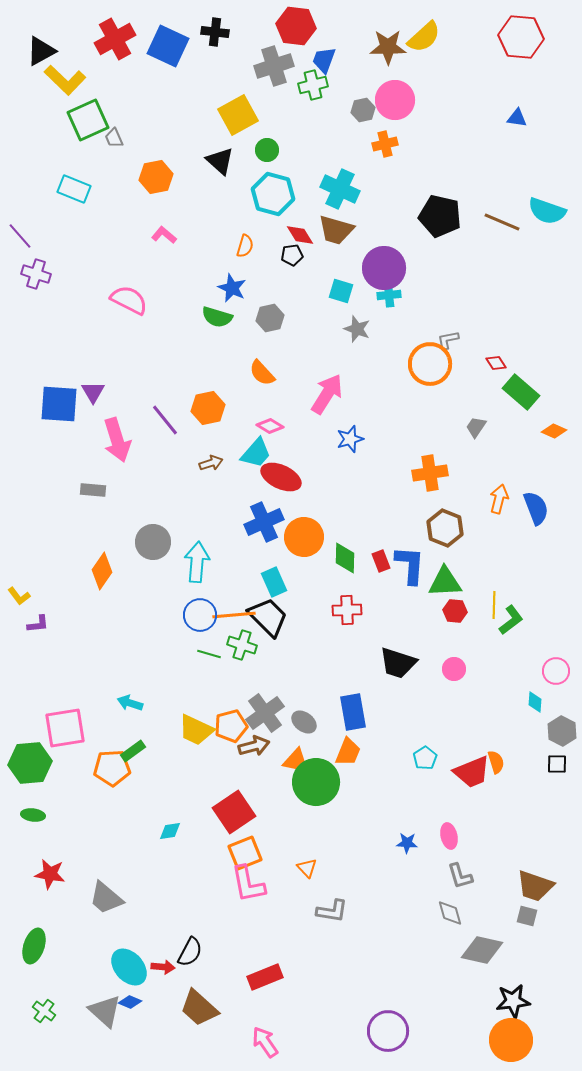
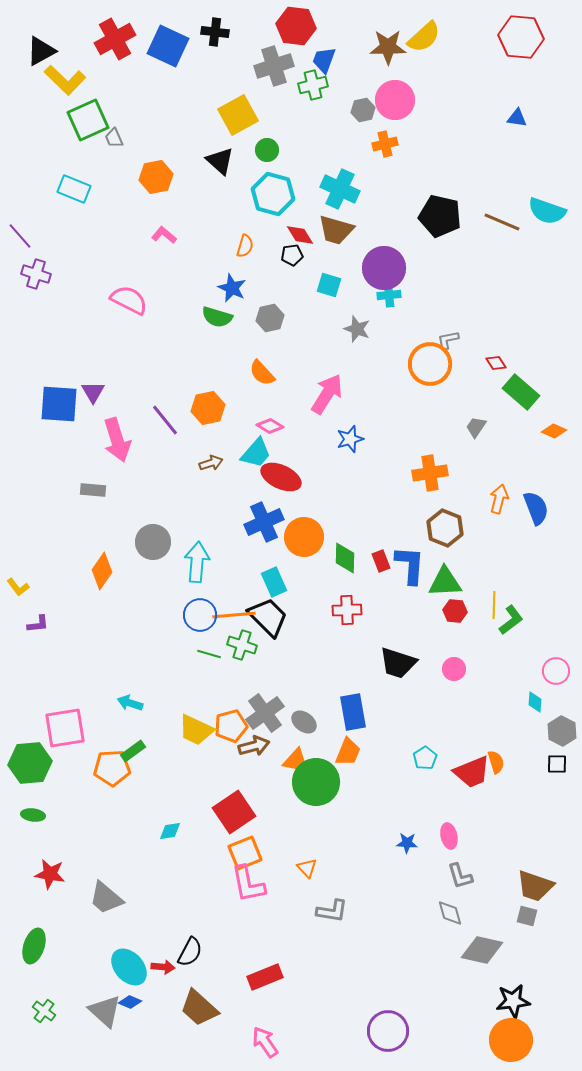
cyan square at (341, 291): moved 12 px left, 6 px up
yellow L-shape at (19, 596): moved 1 px left, 9 px up
